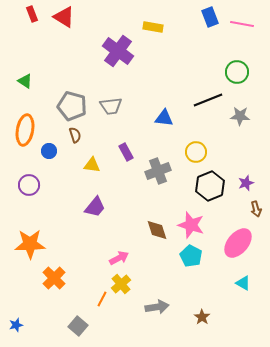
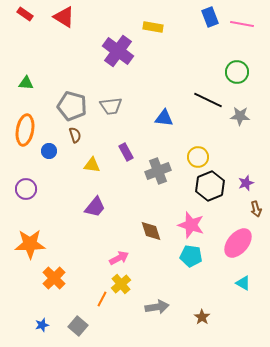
red rectangle: moved 7 px left; rotated 35 degrees counterclockwise
green triangle: moved 1 px right, 2 px down; rotated 28 degrees counterclockwise
black line: rotated 48 degrees clockwise
yellow circle: moved 2 px right, 5 px down
purple circle: moved 3 px left, 4 px down
brown diamond: moved 6 px left, 1 px down
cyan pentagon: rotated 20 degrees counterclockwise
blue star: moved 26 px right
